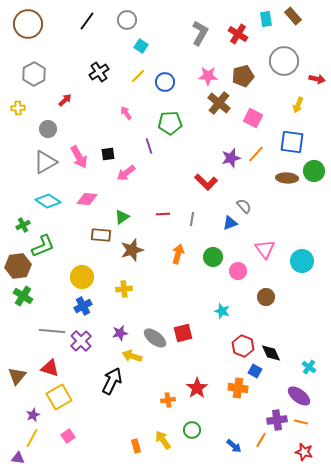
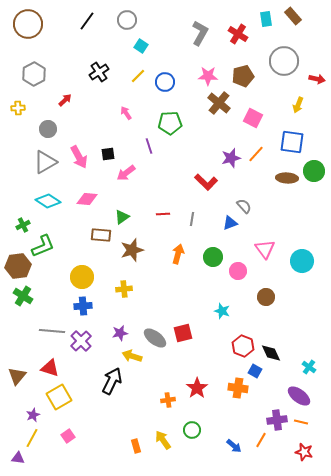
blue cross at (83, 306): rotated 24 degrees clockwise
